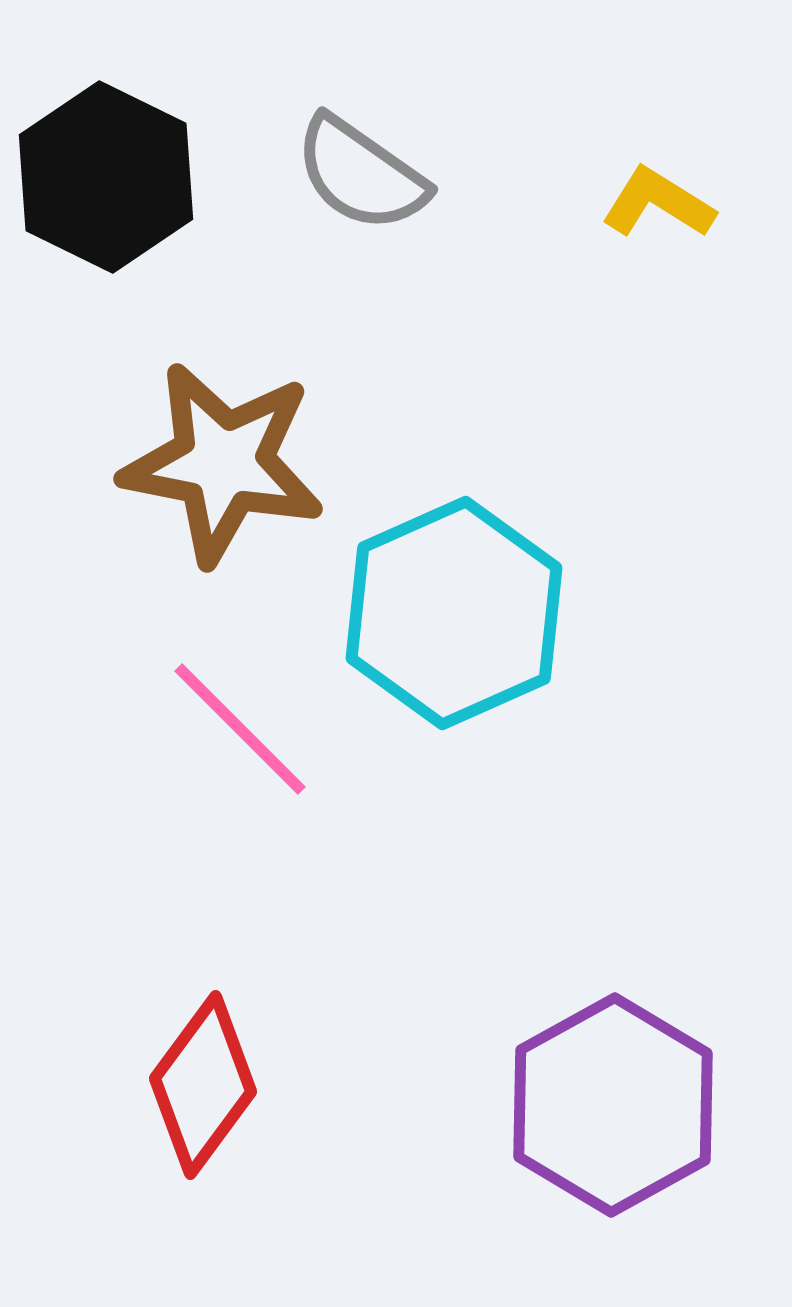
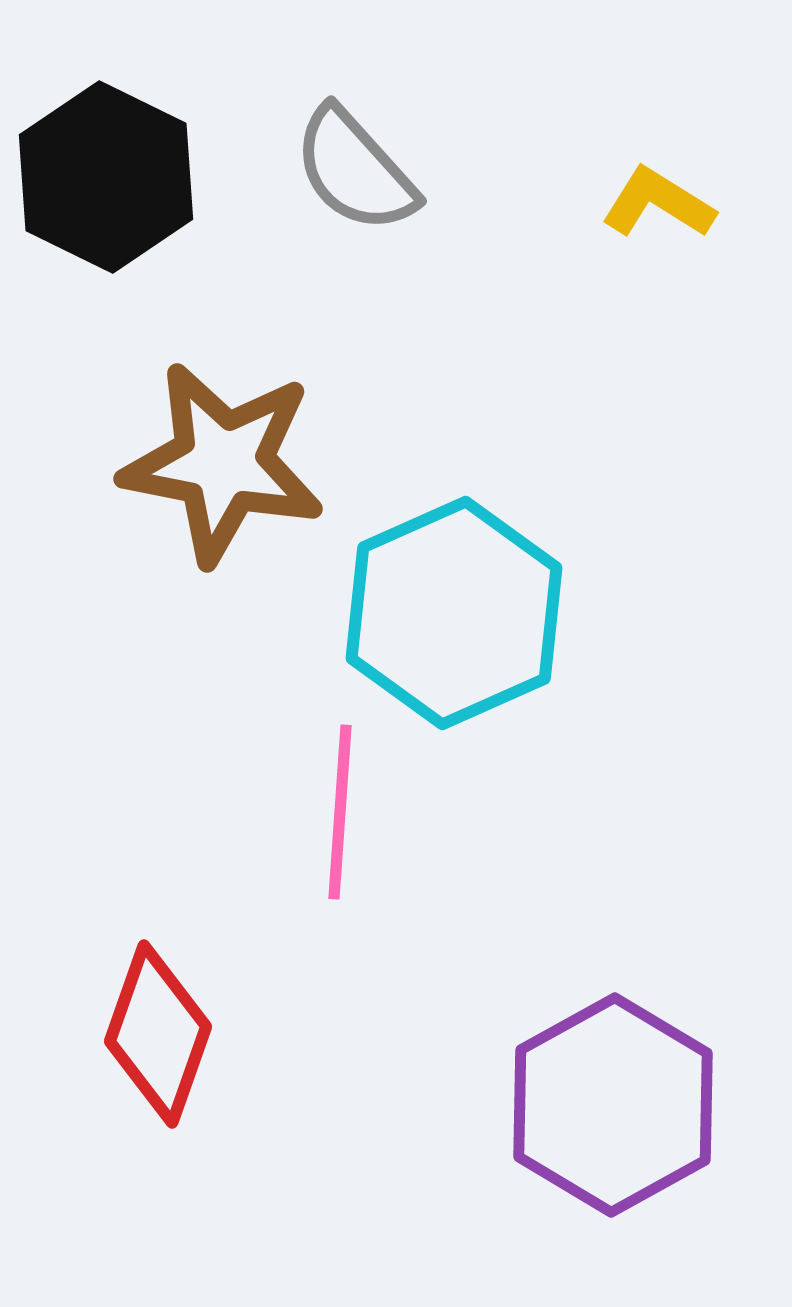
gray semicircle: moved 6 px left, 4 px up; rotated 13 degrees clockwise
pink line: moved 100 px right, 83 px down; rotated 49 degrees clockwise
red diamond: moved 45 px left, 51 px up; rotated 17 degrees counterclockwise
